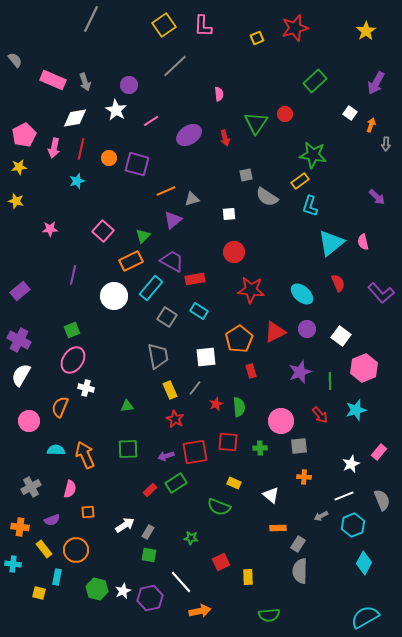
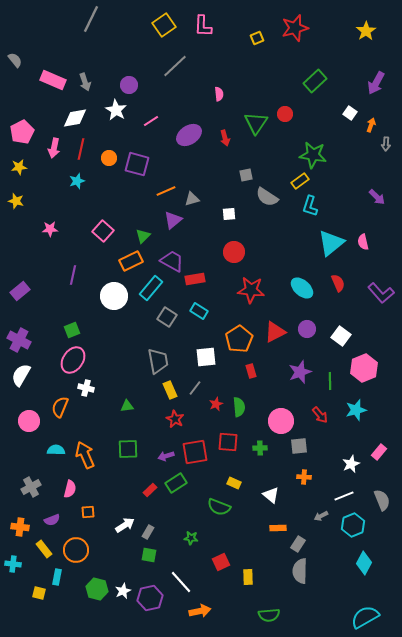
pink pentagon at (24, 135): moved 2 px left, 3 px up
cyan ellipse at (302, 294): moved 6 px up
gray trapezoid at (158, 356): moved 5 px down
